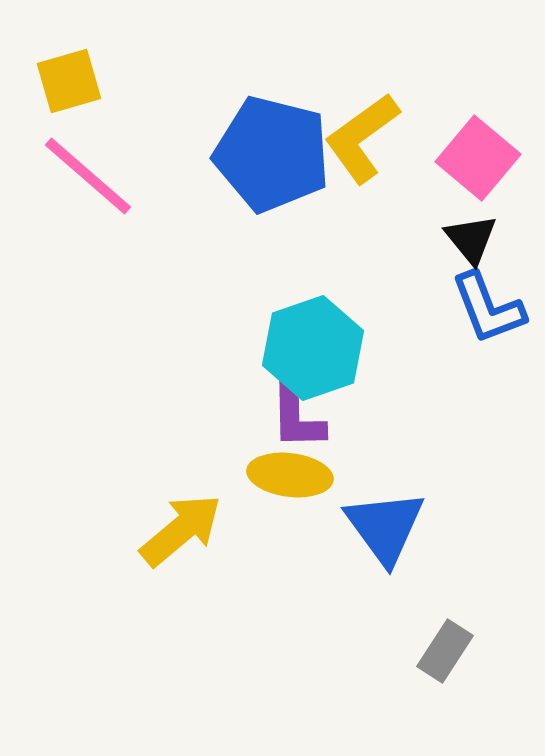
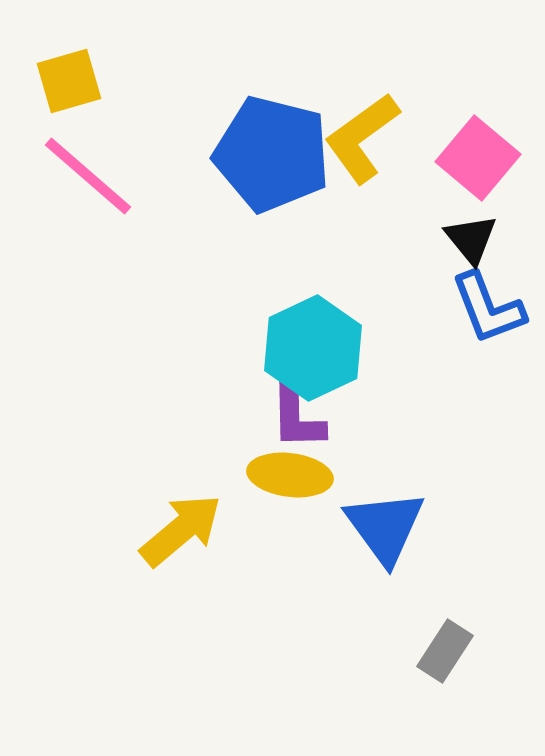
cyan hexagon: rotated 6 degrees counterclockwise
